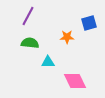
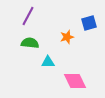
orange star: rotated 16 degrees counterclockwise
